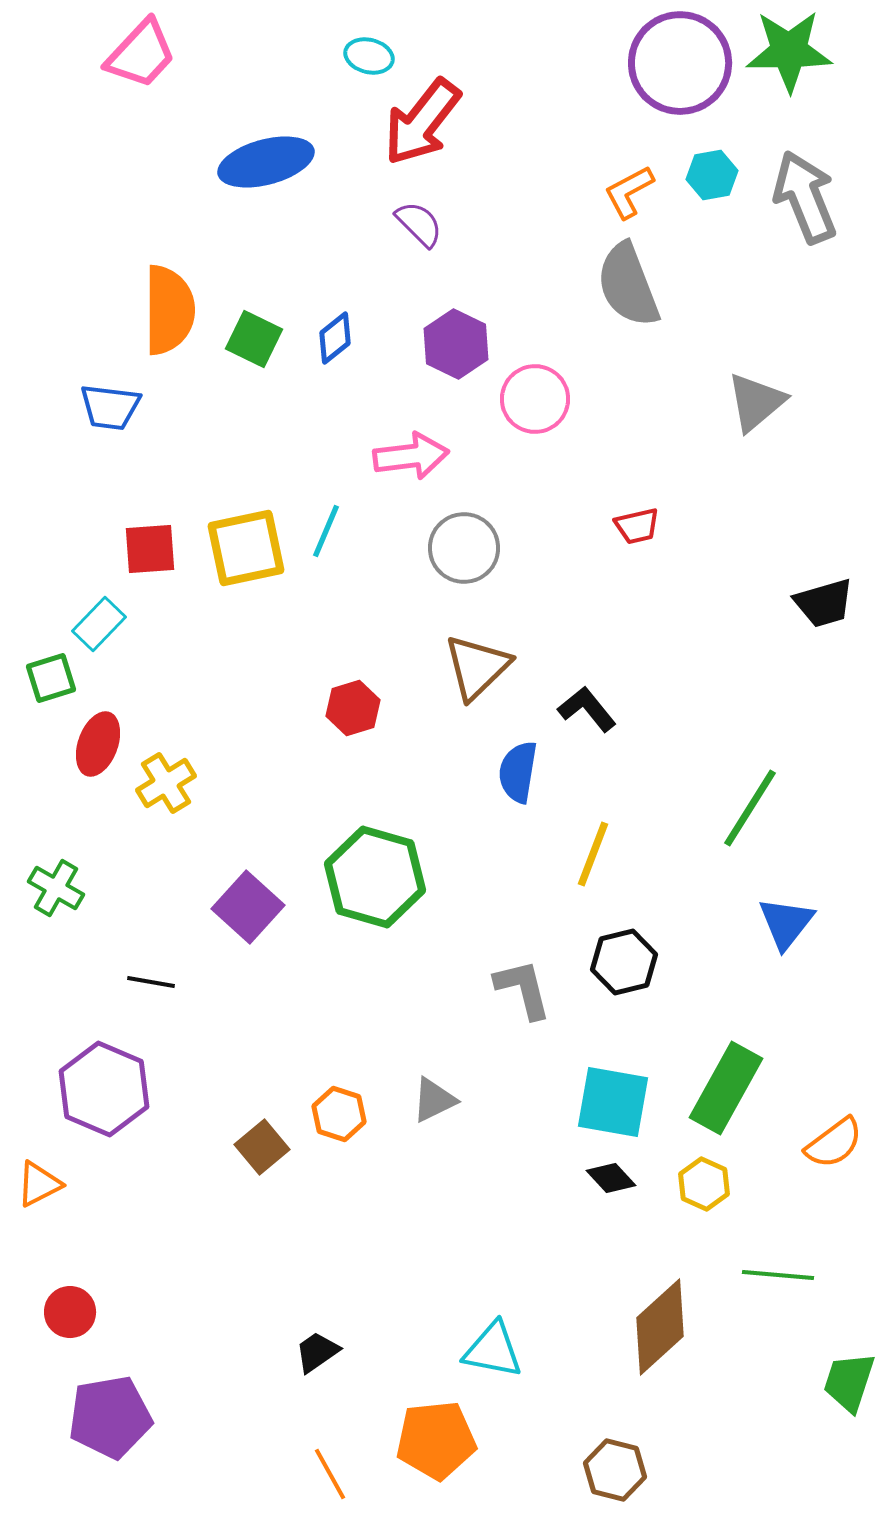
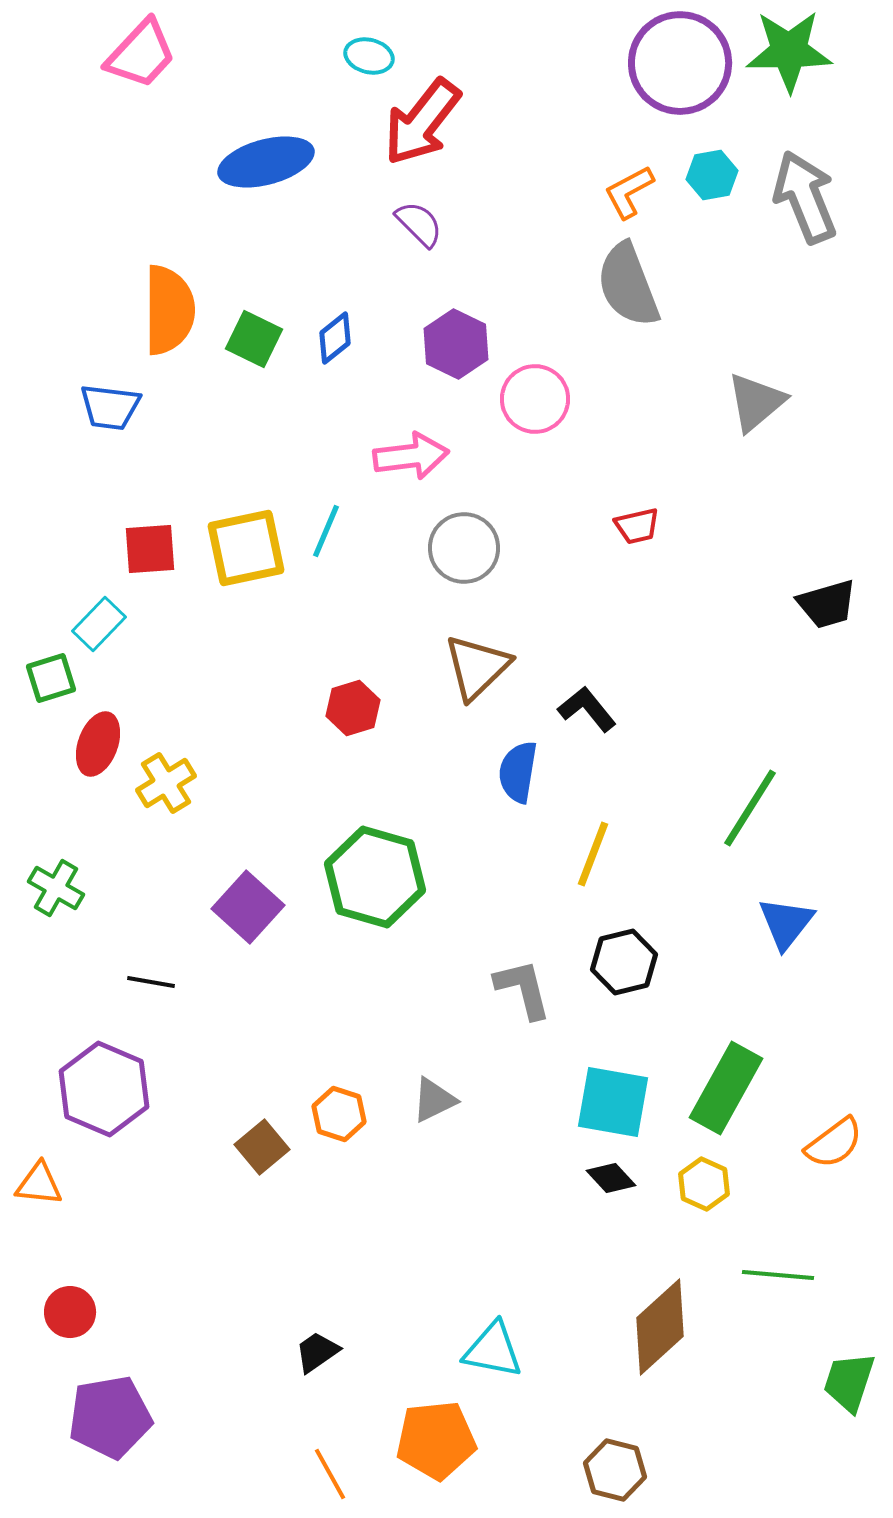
black trapezoid at (824, 603): moved 3 px right, 1 px down
orange triangle at (39, 1184): rotated 33 degrees clockwise
